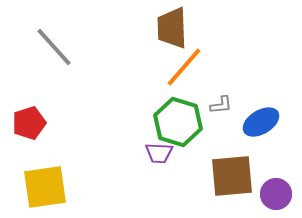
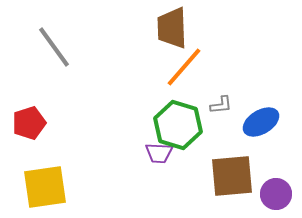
gray line: rotated 6 degrees clockwise
green hexagon: moved 3 px down
